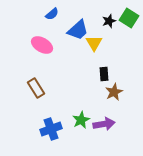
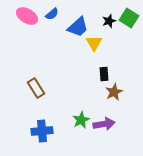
blue trapezoid: moved 3 px up
pink ellipse: moved 15 px left, 29 px up
blue cross: moved 9 px left, 2 px down; rotated 15 degrees clockwise
